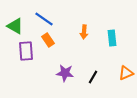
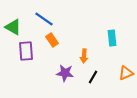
green triangle: moved 2 px left, 1 px down
orange arrow: moved 24 px down
orange rectangle: moved 4 px right
